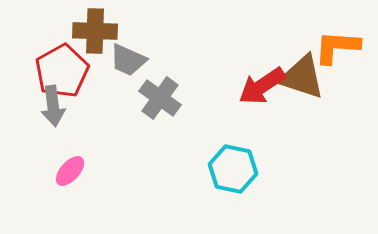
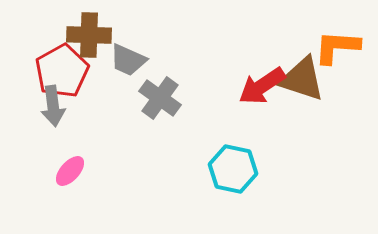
brown cross: moved 6 px left, 4 px down
brown triangle: moved 2 px down
